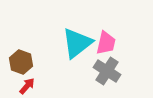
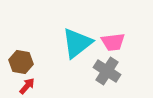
pink trapezoid: moved 7 px right, 1 px up; rotated 70 degrees clockwise
brown hexagon: rotated 10 degrees counterclockwise
